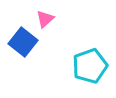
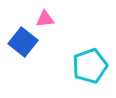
pink triangle: rotated 36 degrees clockwise
